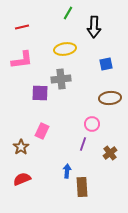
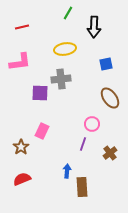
pink L-shape: moved 2 px left, 2 px down
brown ellipse: rotated 60 degrees clockwise
